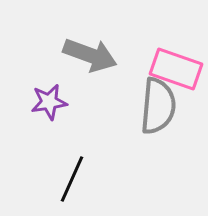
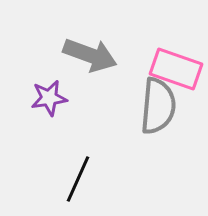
purple star: moved 4 px up
black line: moved 6 px right
